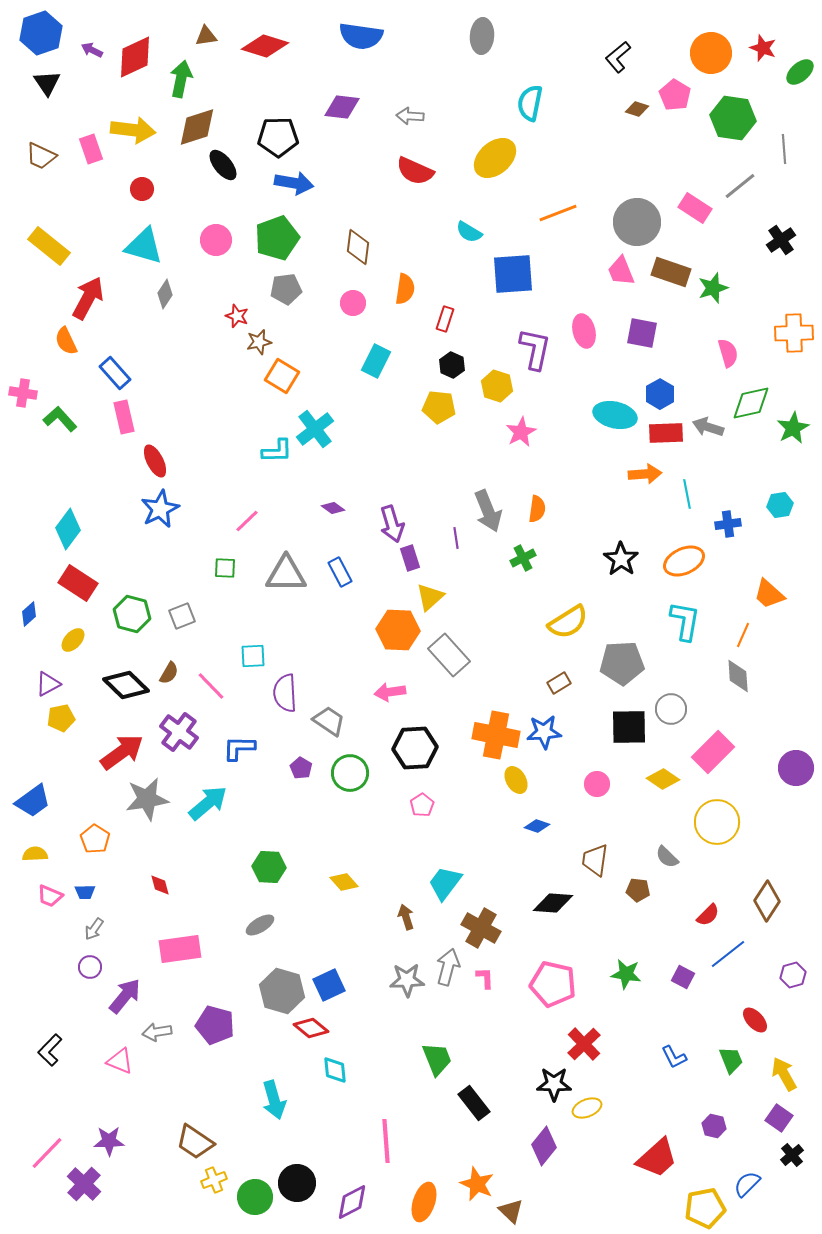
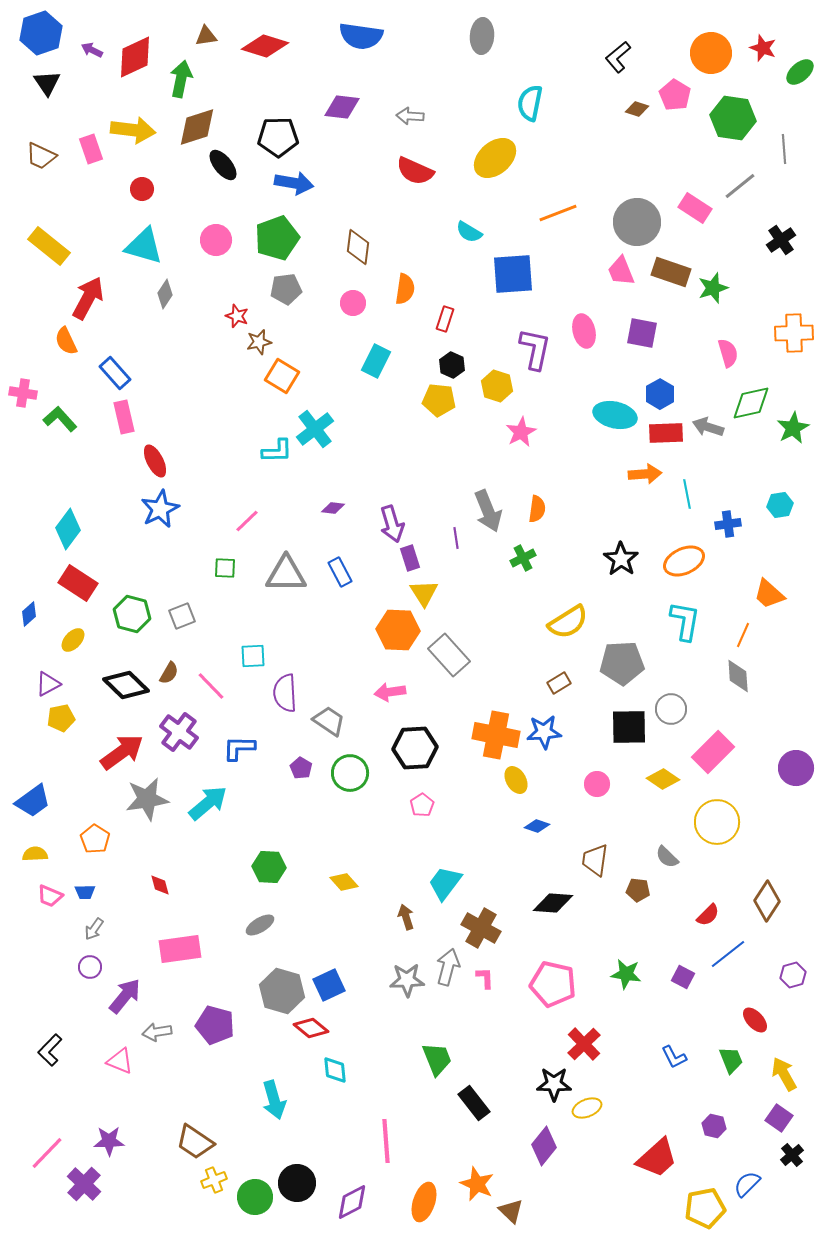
yellow pentagon at (439, 407): moved 7 px up
purple diamond at (333, 508): rotated 30 degrees counterclockwise
yellow triangle at (430, 597): moved 6 px left, 4 px up; rotated 20 degrees counterclockwise
